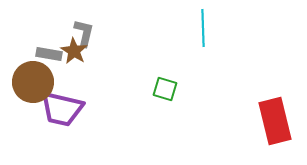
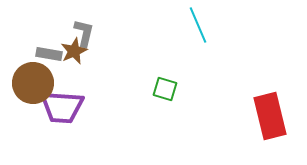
cyan line: moved 5 px left, 3 px up; rotated 21 degrees counterclockwise
brown star: rotated 16 degrees clockwise
brown circle: moved 1 px down
purple trapezoid: moved 2 px up; rotated 9 degrees counterclockwise
red rectangle: moved 5 px left, 5 px up
